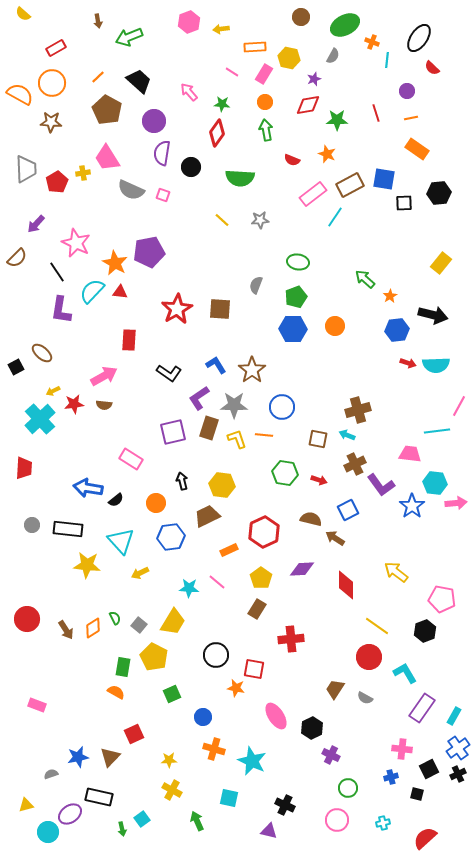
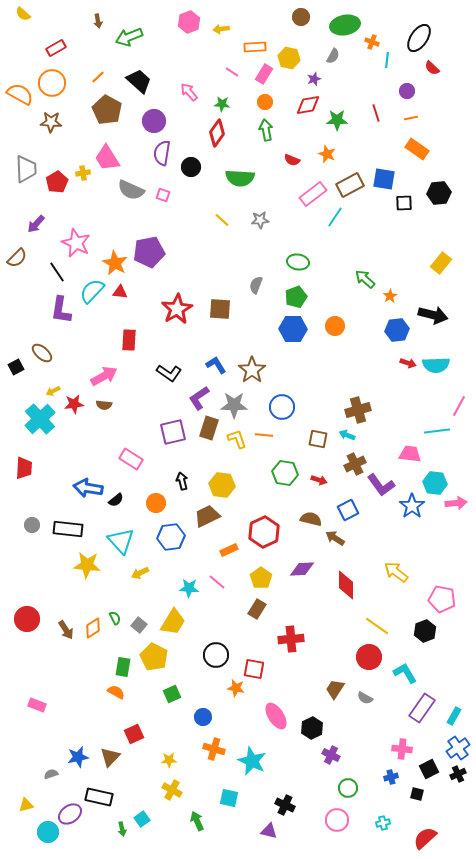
green ellipse at (345, 25): rotated 16 degrees clockwise
